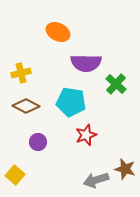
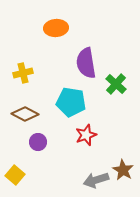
orange ellipse: moved 2 px left, 4 px up; rotated 30 degrees counterclockwise
purple semicircle: rotated 80 degrees clockwise
yellow cross: moved 2 px right
brown diamond: moved 1 px left, 8 px down
brown star: moved 2 px left, 1 px down; rotated 15 degrees clockwise
